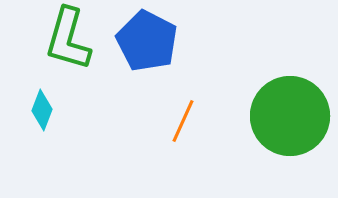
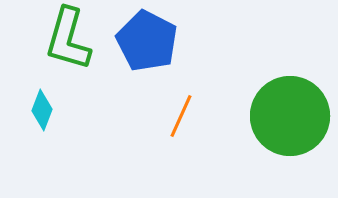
orange line: moved 2 px left, 5 px up
